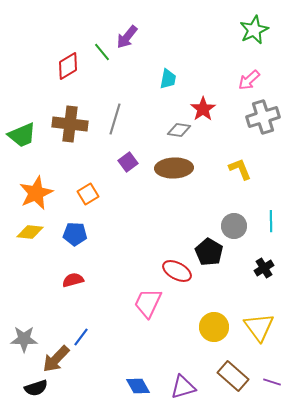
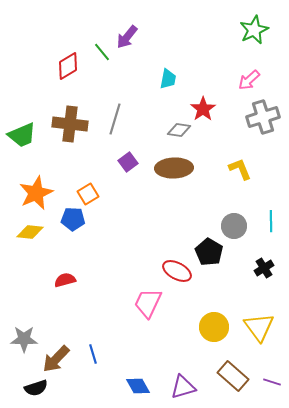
blue pentagon: moved 2 px left, 15 px up
red semicircle: moved 8 px left
blue line: moved 12 px right, 17 px down; rotated 54 degrees counterclockwise
